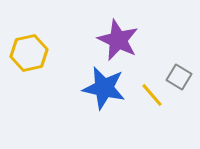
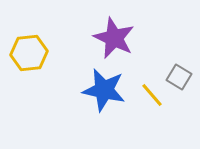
purple star: moved 4 px left, 2 px up
yellow hexagon: rotated 6 degrees clockwise
blue star: moved 2 px down
